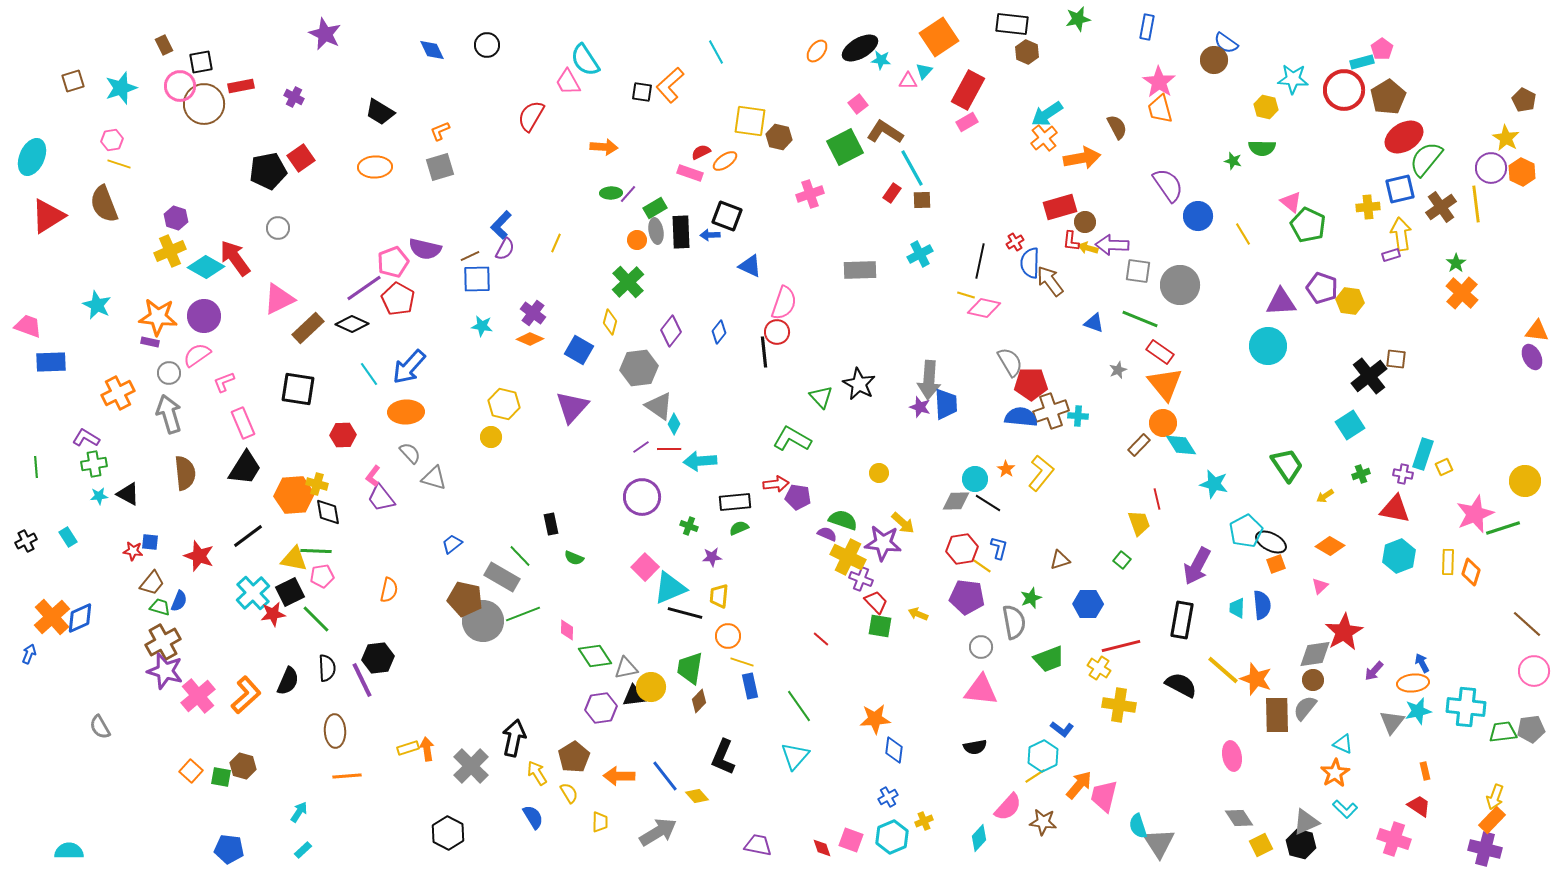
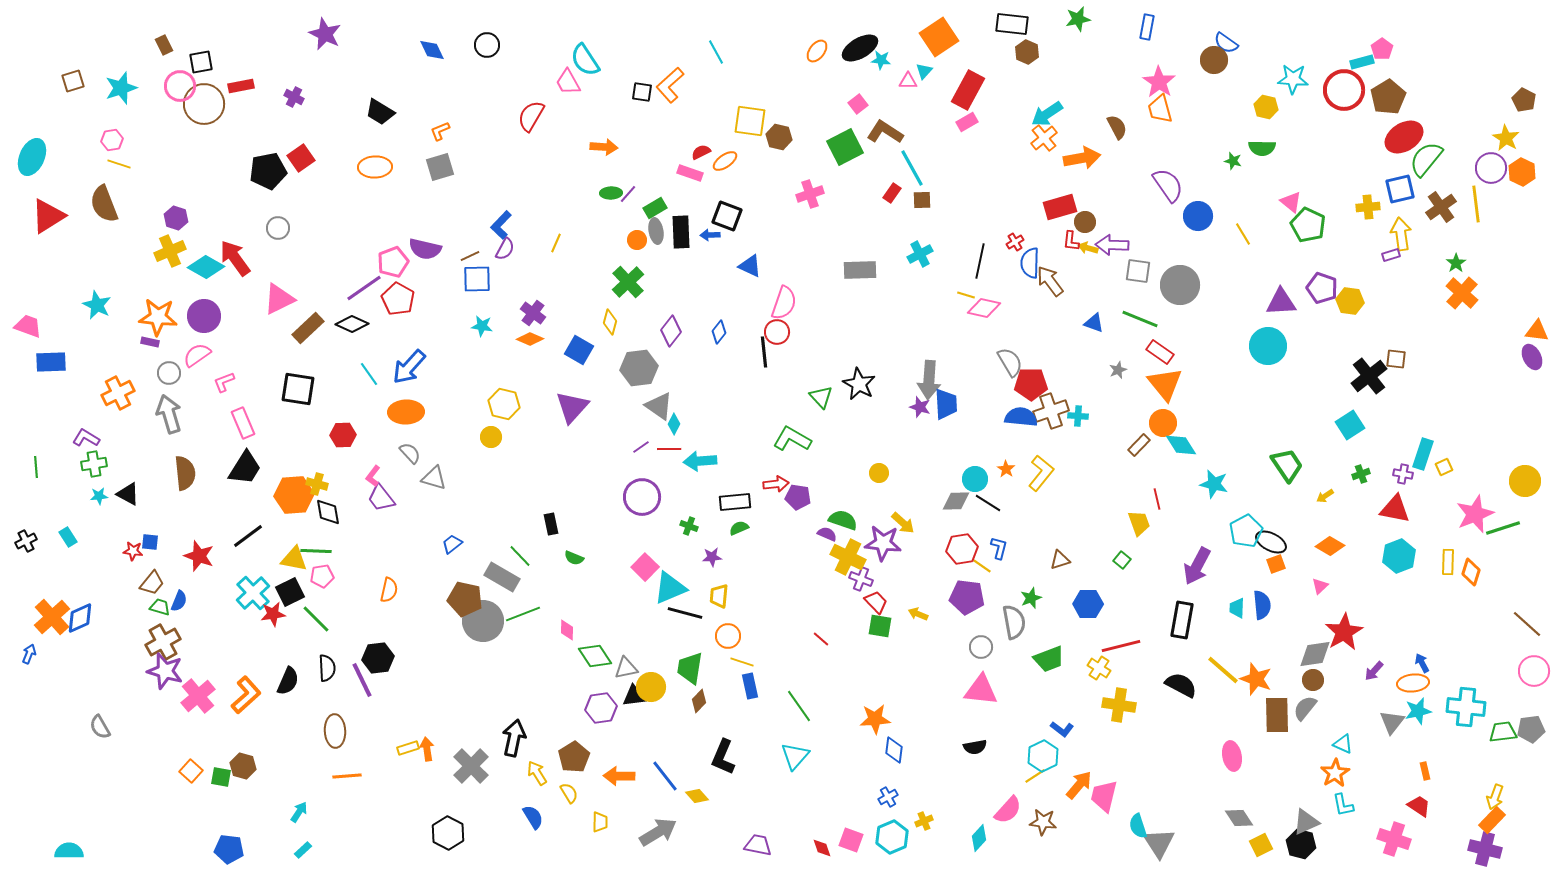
pink semicircle at (1008, 807): moved 3 px down
cyan L-shape at (1345, 809): moved 2 px left, 4 px up; rotated 35 degrees clockwise
